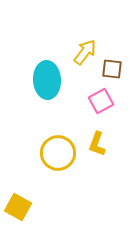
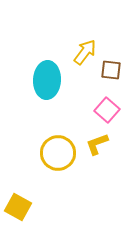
brown square: moved 1 px left, 1 px down
cyan ellipse: rotated 6 degrees clockwise
pink square: moved 6 px right, 9 px down; rotated 20 degrees counterclockwise
yellow L-shape: rotated 50 degrees clockwise
